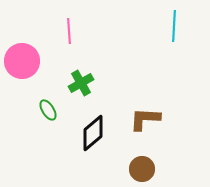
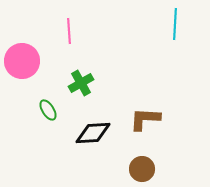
cyan line: moved 1 px right, 2 px up
black diamond: rotated 36 degrees clockwise
